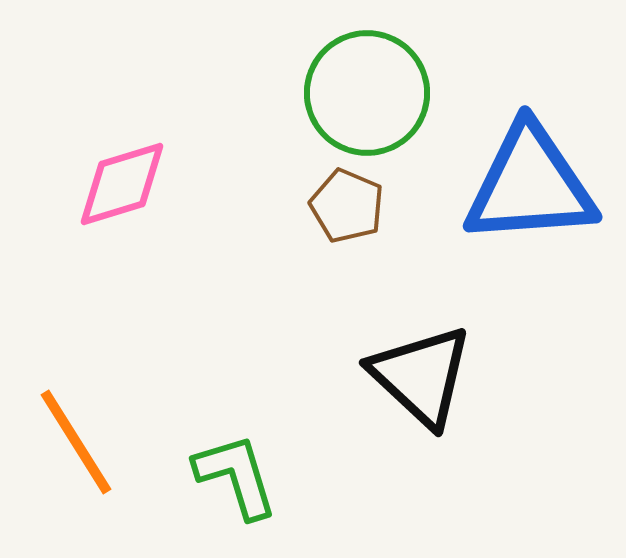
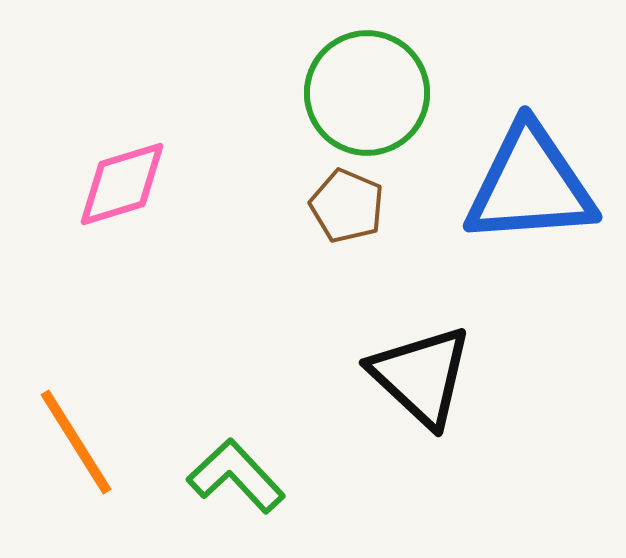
green L-shape: rotated 26 degrees counterclockwise
